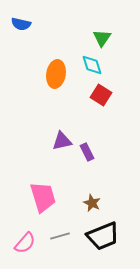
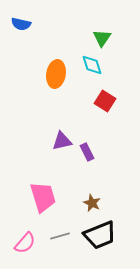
red square: moved 4 px right, 6 px down
black trapezoid: moved 3 px left, 1 px up
